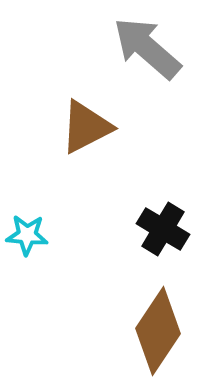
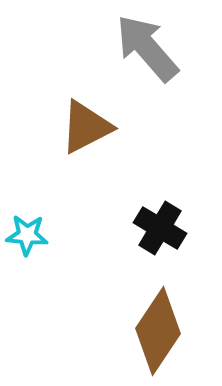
gray arrow: rotated 8 degrees clockwise
black cross: moved 3 px left, 1 px up
